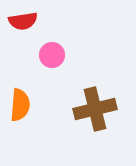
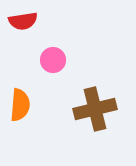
pink circle: moved 1 px right, 5 px down
